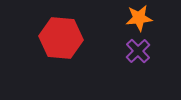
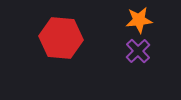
orange star: moved 2 px down
